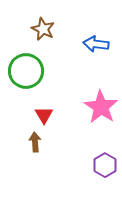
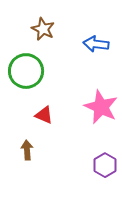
pink star: rotated 8 degrees counterclockwise
red triangle: rotated 36 degrees counterclockwise
brown arrow: moved 8 px left, 8 px down
